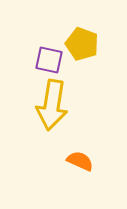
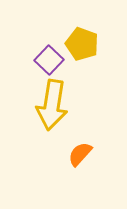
purple square: rotated 32 degrees clockwise
orange semicircle: moved 7 px up; rotated 72 degrees counterclockwise
